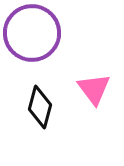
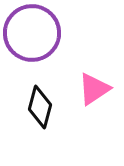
pink triangle: rotated 33 degrees clockwise
